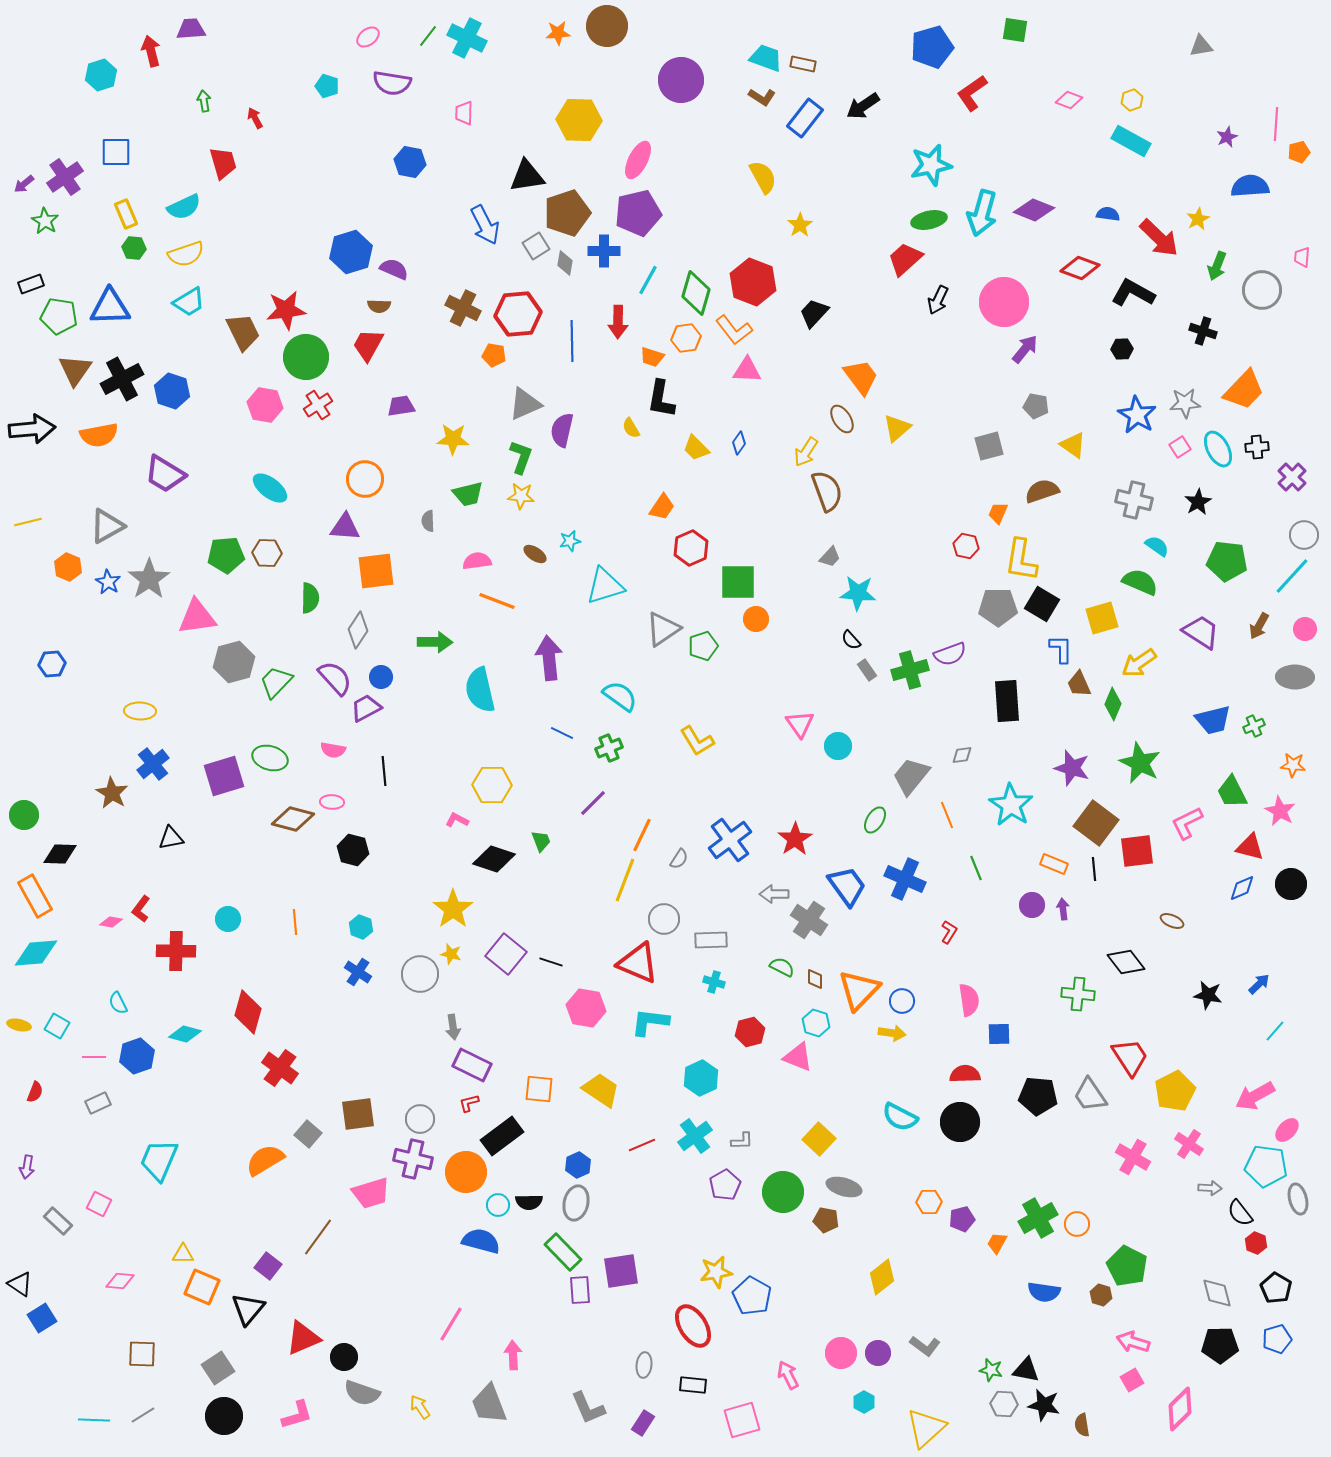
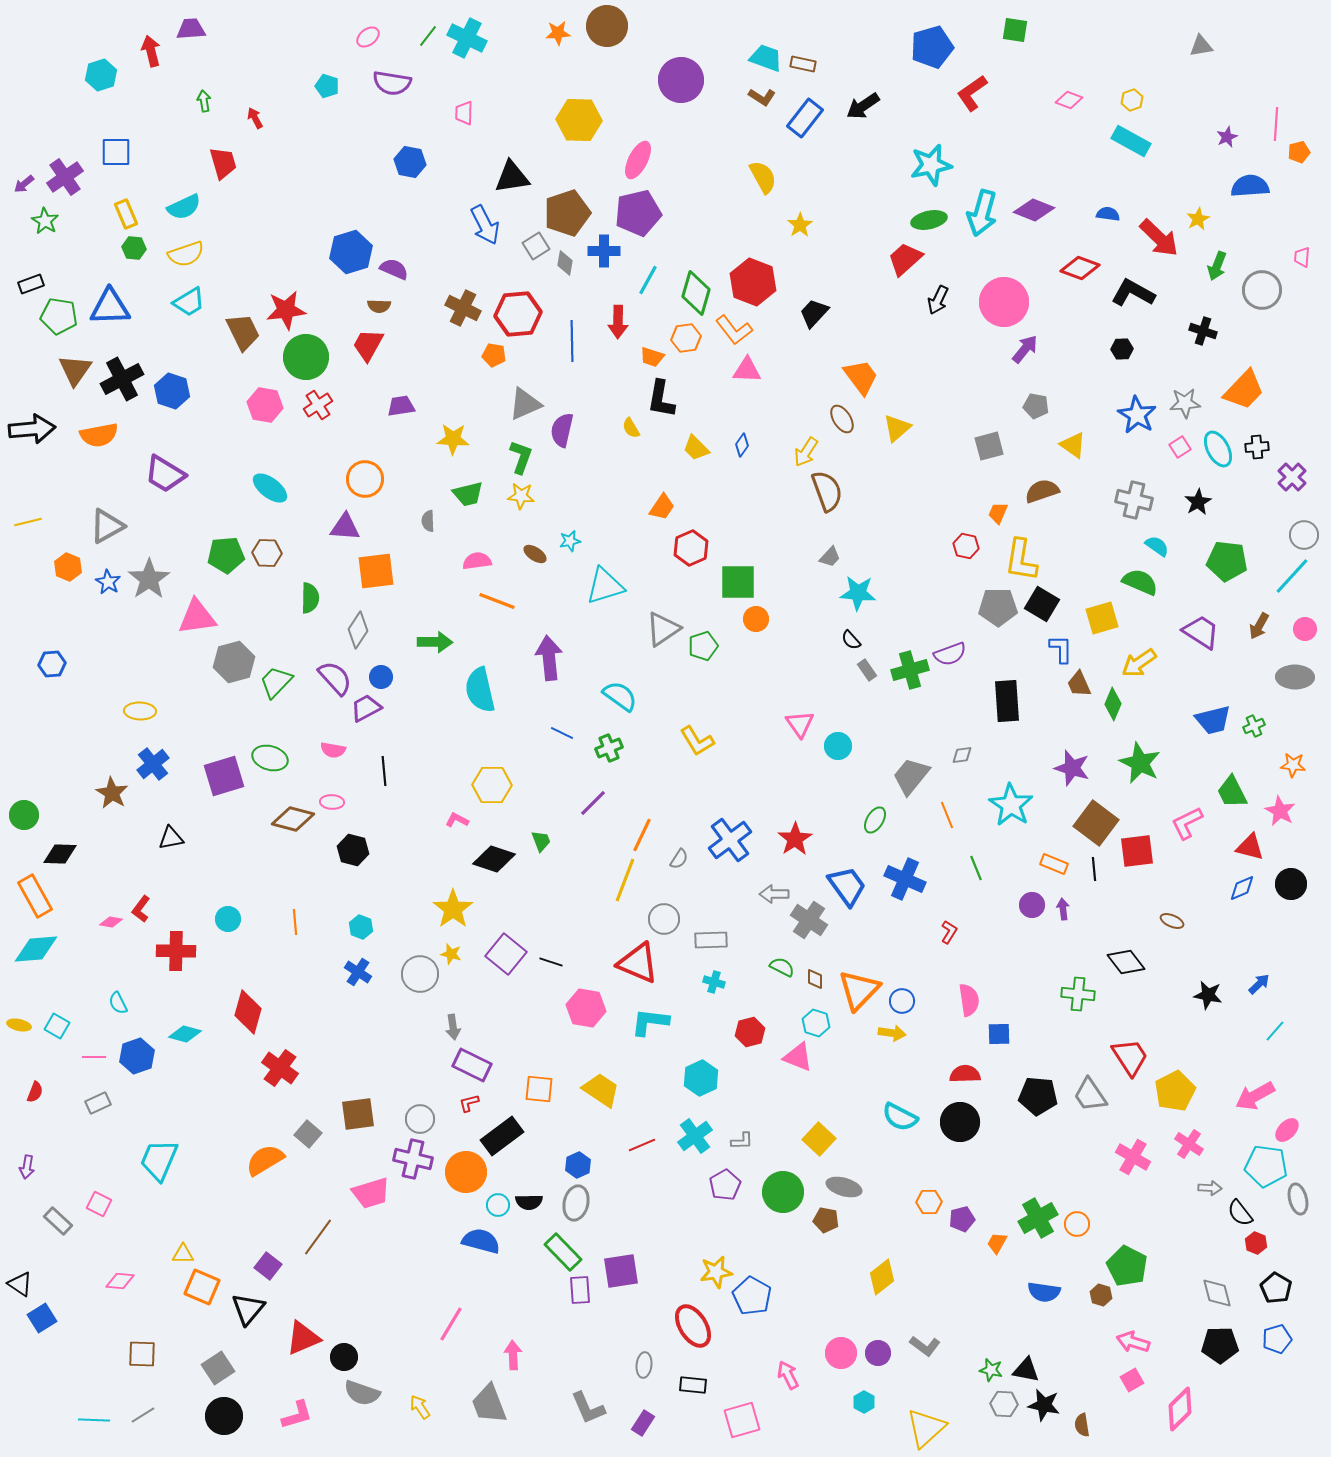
black triangle at (527, 176): moved 15 px left, 1 px down
blue diamond at (739, 443): moved 3 px right, 2 px down
cyan diamond at (36, 953): moved 4 px up
